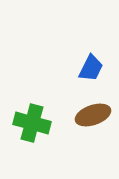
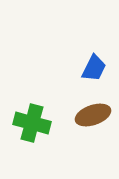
blue trapezoid: moved 3 px right
